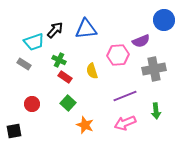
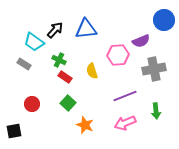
cyan trapezoid: rotated 55 degrees clockwise
